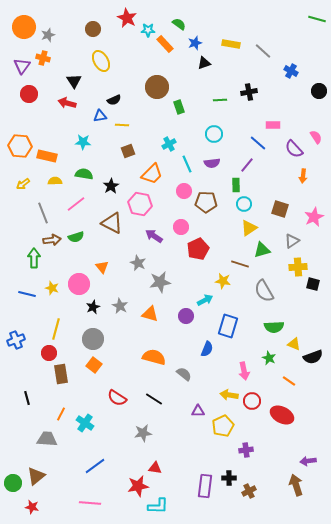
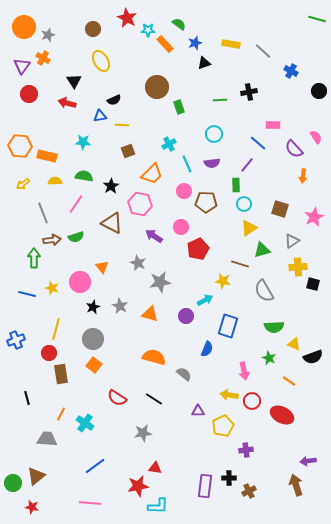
orange cross at (43, 58): rotated 16 degrees clockwise
green semicircle at (84, 174): moved 2 px down
pink line at (76, 204): rotated 18 degrees counterclockwise
pink circle at (79, 284): moved 1 px right, 2 px up
